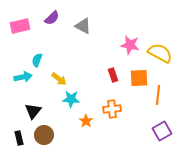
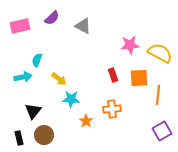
pink star: rotated 18 degrees counterclockwise
